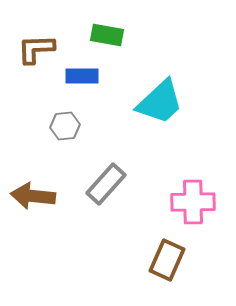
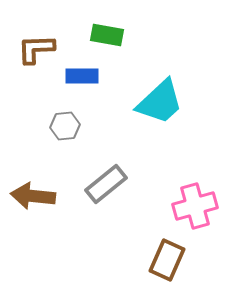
gray rectangle: rotated 9 degrees clockwise
pink cross: moved 2 px right, 4 px down; rotated 15 degrees counterclockwise
